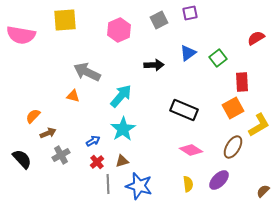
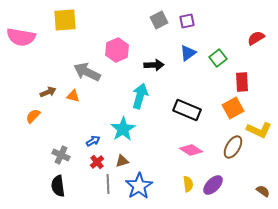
purple square: moved 3 px left, 8 px down
pink hexagon: moved 2 px left, 20 px down
pink semicircle: moved 2 px down
cyan arrow: moved 19 px right; rotated 25 degrees counterclockwise
black rectangle: moved 3 px right
yellow L-shape: moved 5 px down; rotated 55 degrees clockwise
brown arrow: moved 41 px up
gray cross: rotated 36 degrees counterclockwise
black semicircle: moved 36 px right, 27 px down; rotated 145 degrees counterclockwise
purple ellipse: moved 6 px left, 5 px down
blue star: rotated 24 degrees clockwise
brown semicircle: rotated 80 degrees clockwise
